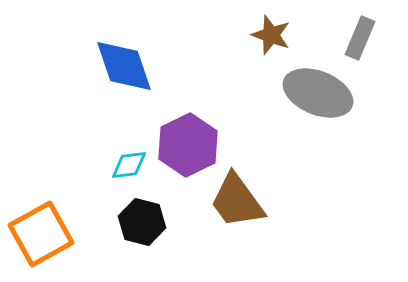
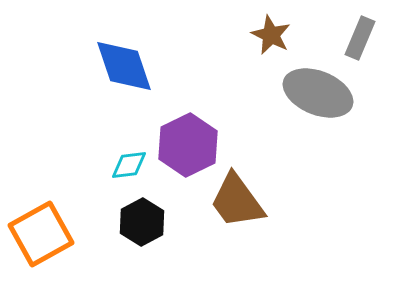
brown star: rotated 6 degrees clockwise
black hexagon: rotated 18 degrees clockwise
